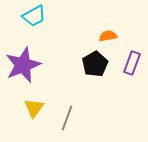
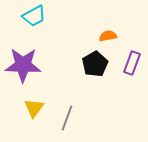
purple star: rotated 24 degrees clockwise
